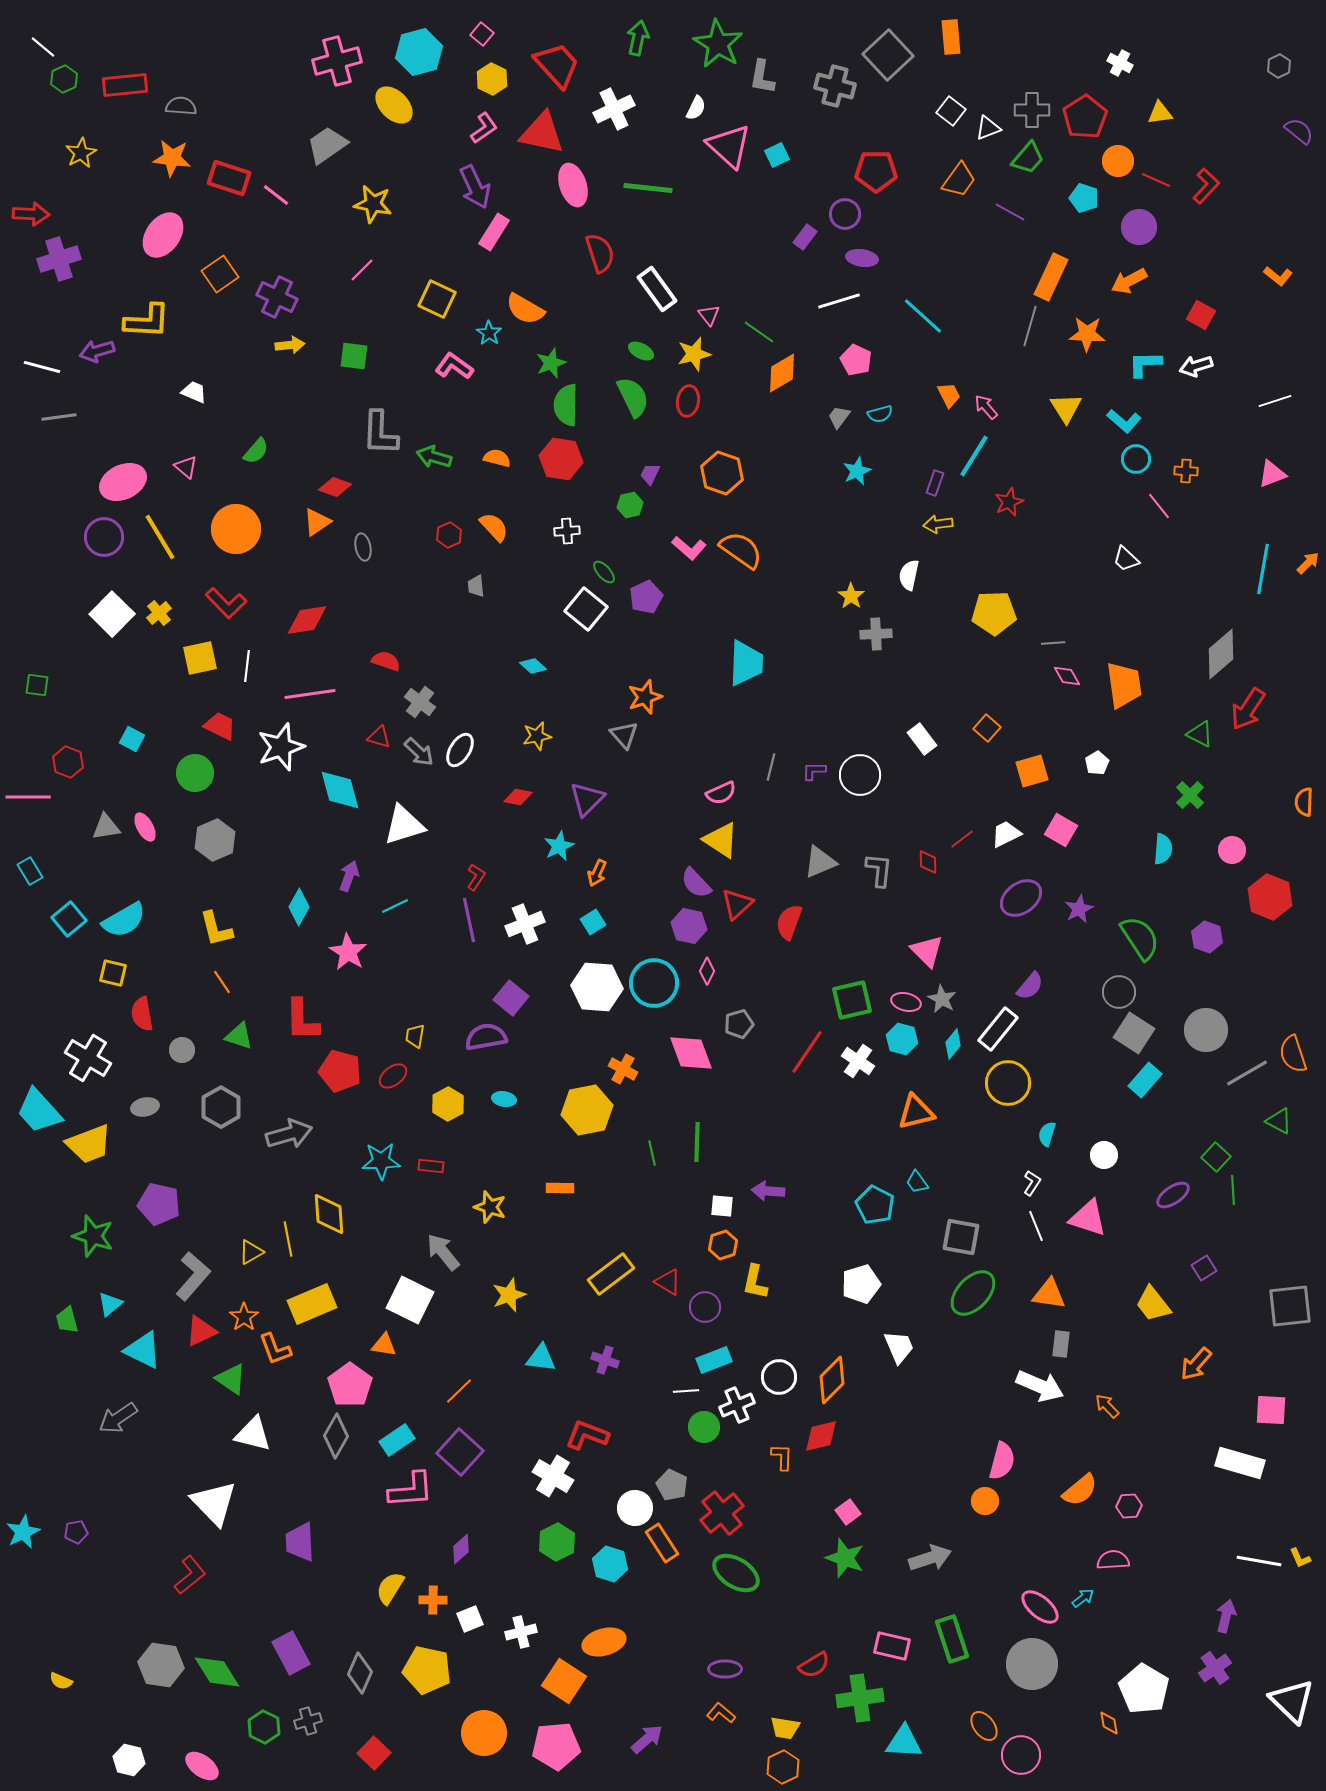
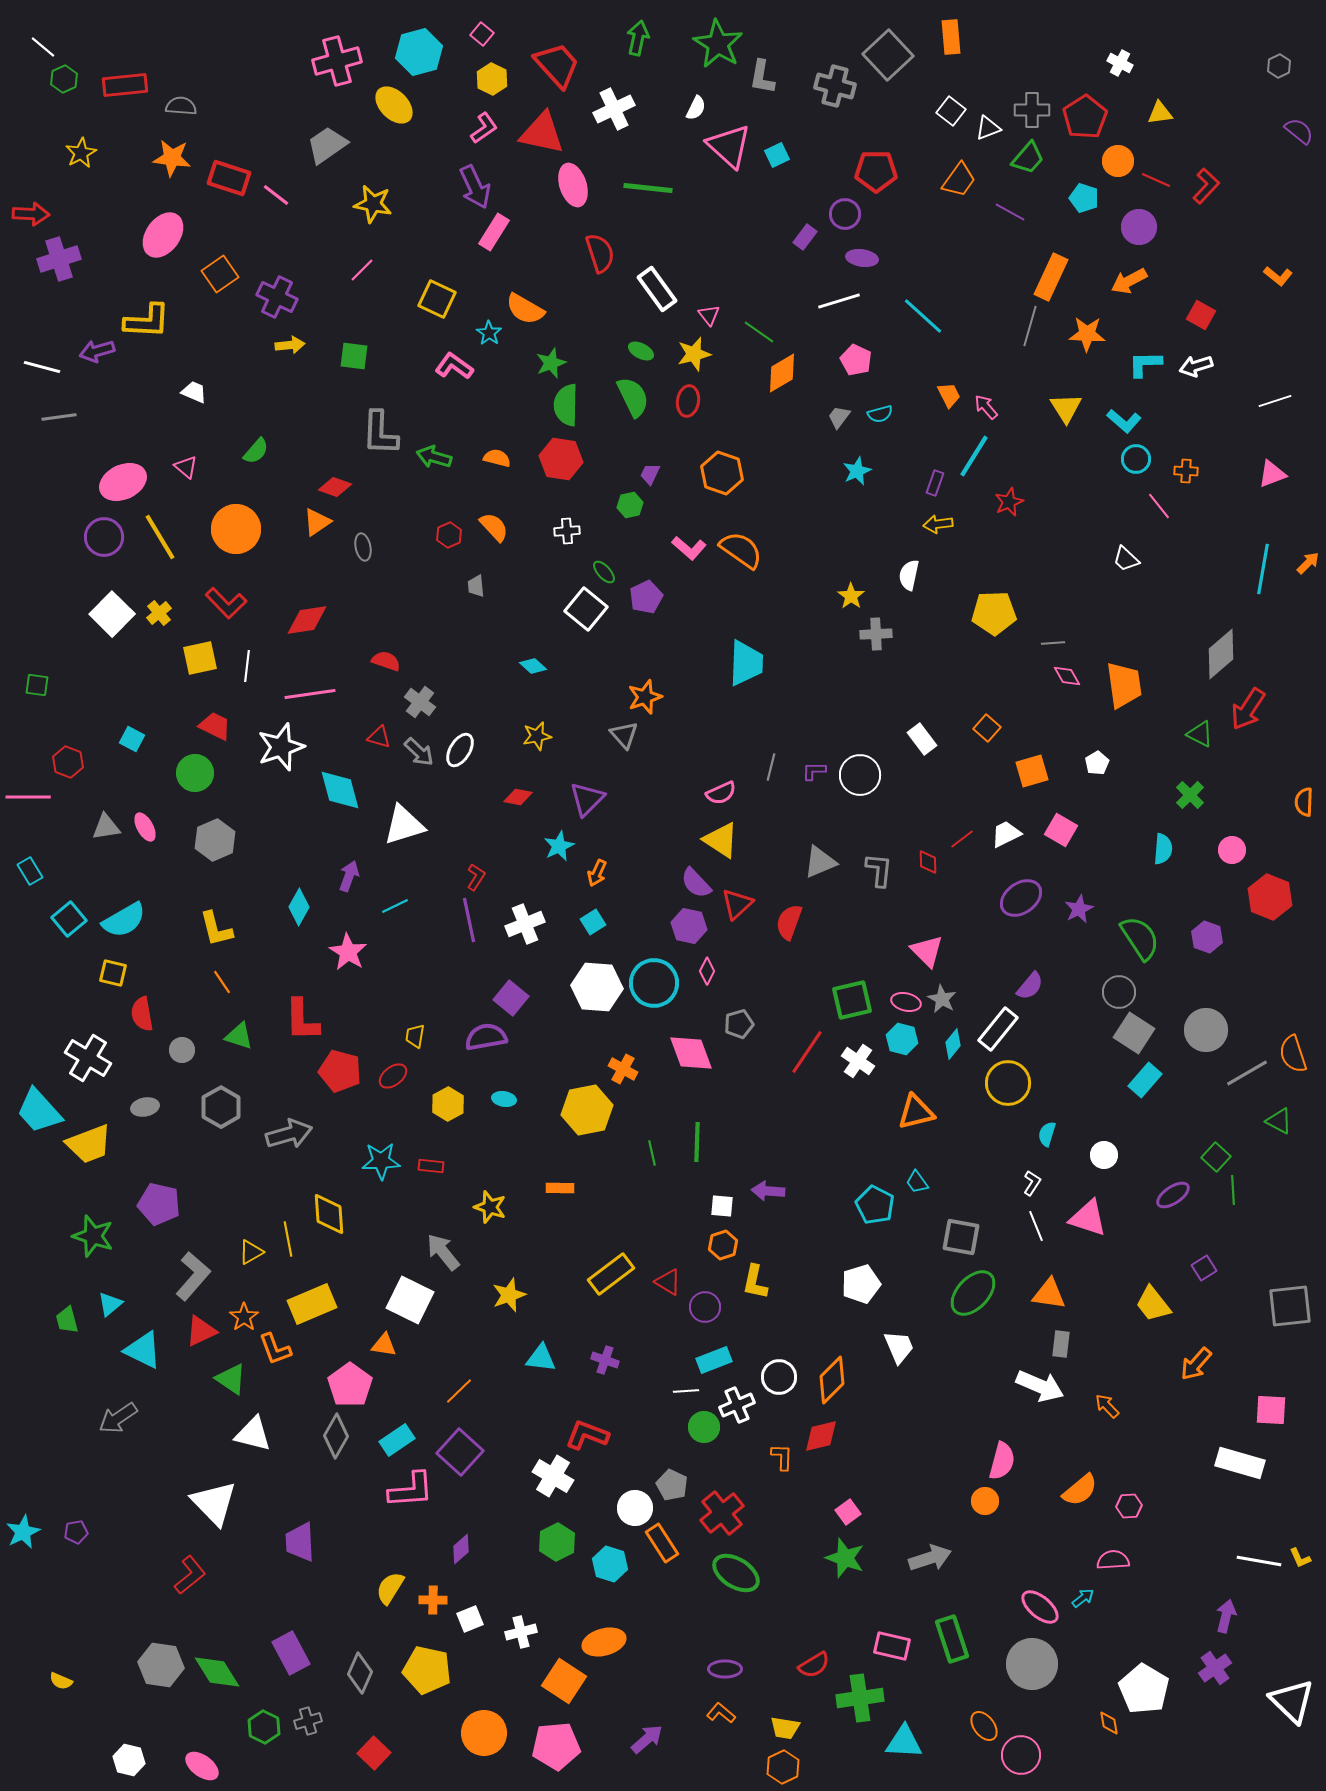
red trapezoid at (220, 726): moved 5 px left
